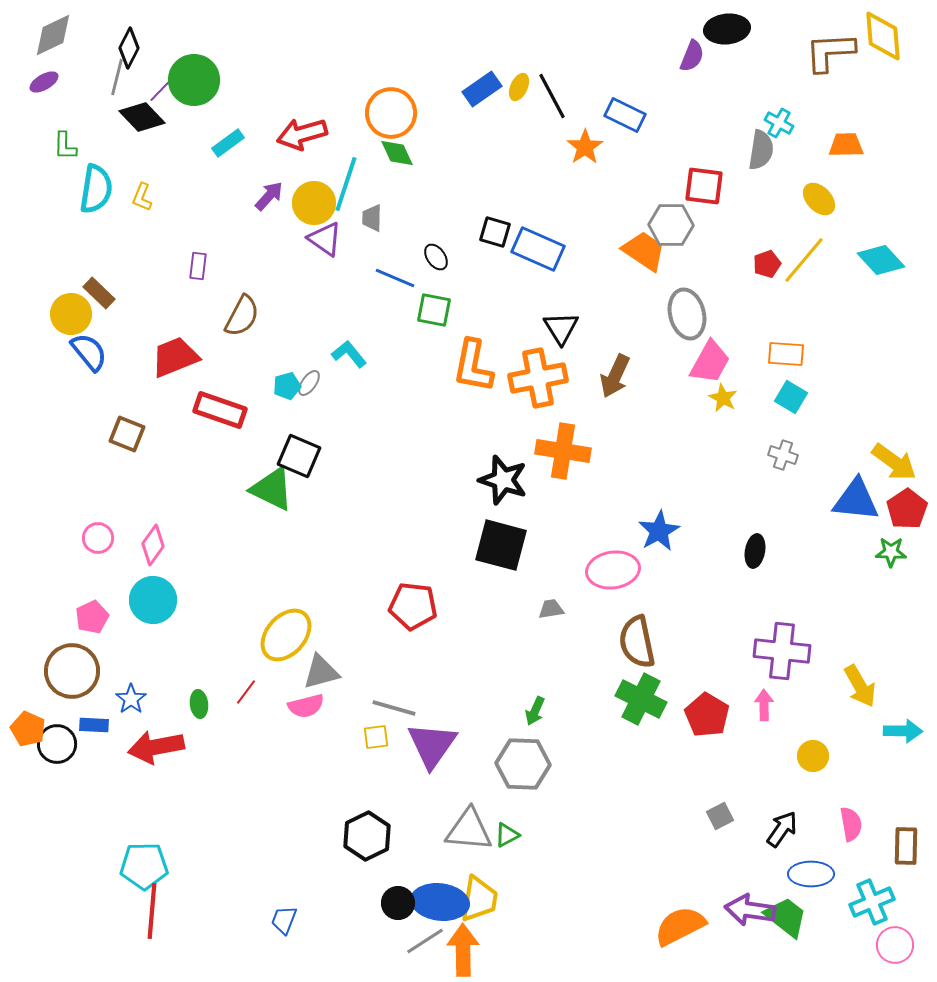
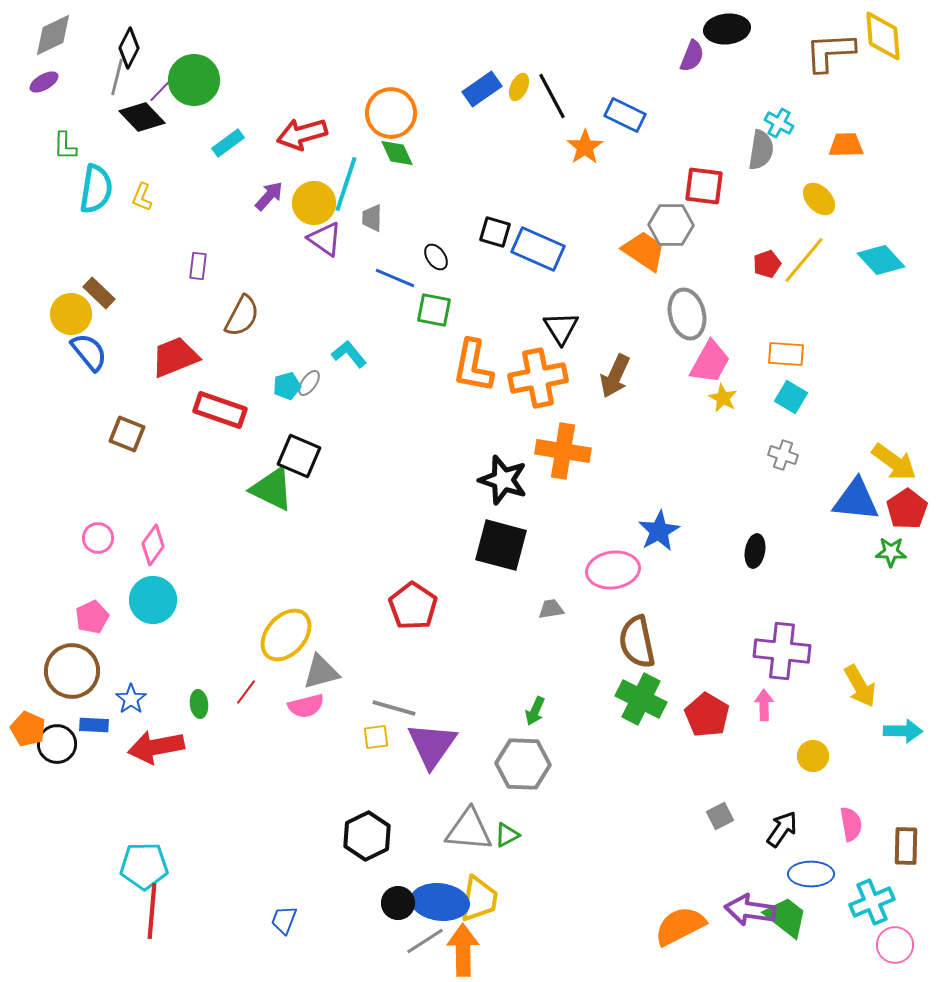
red pentagon at (413, 606): rotated 27 degrees clockwise
